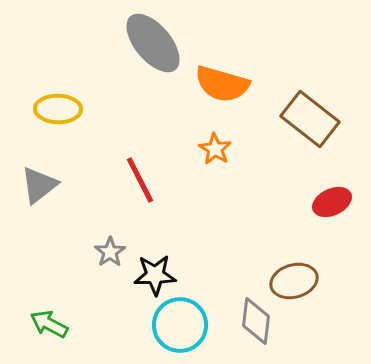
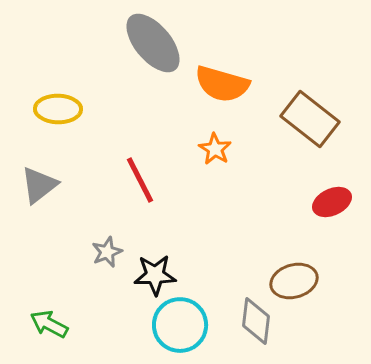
gray star: moved 3 px left; rotated 12 degrees clockwise
